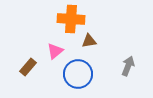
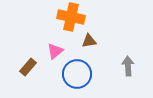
orange cross: moved 2 px up; rotated 8 degrees clockwise
gray arrow: rotated 24 degrees counterclockwise
blue circle: moved 1 px left
